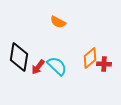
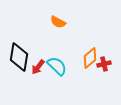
red cross: rotated 16 degrees counterclockwise
